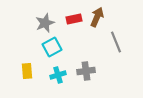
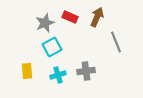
red rectangle: moved 4 px left, 2 px up; rotated 35 degrees clockwise
